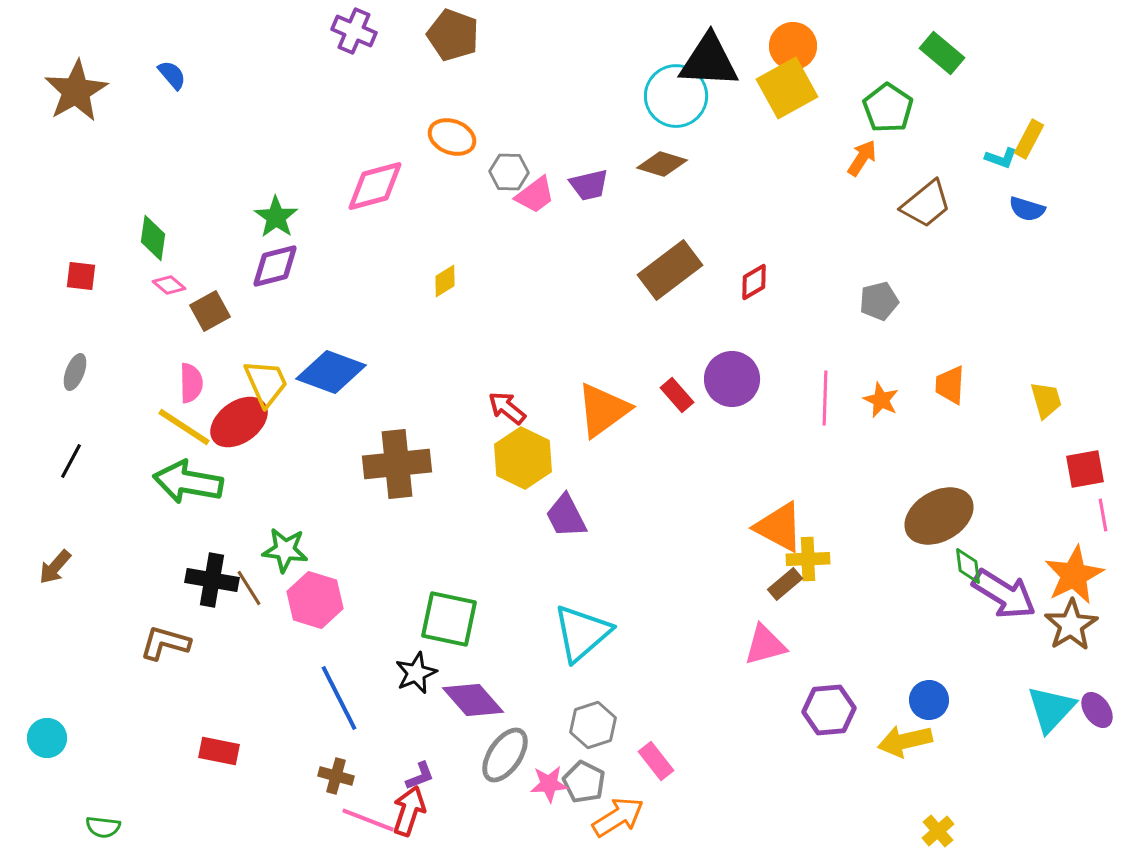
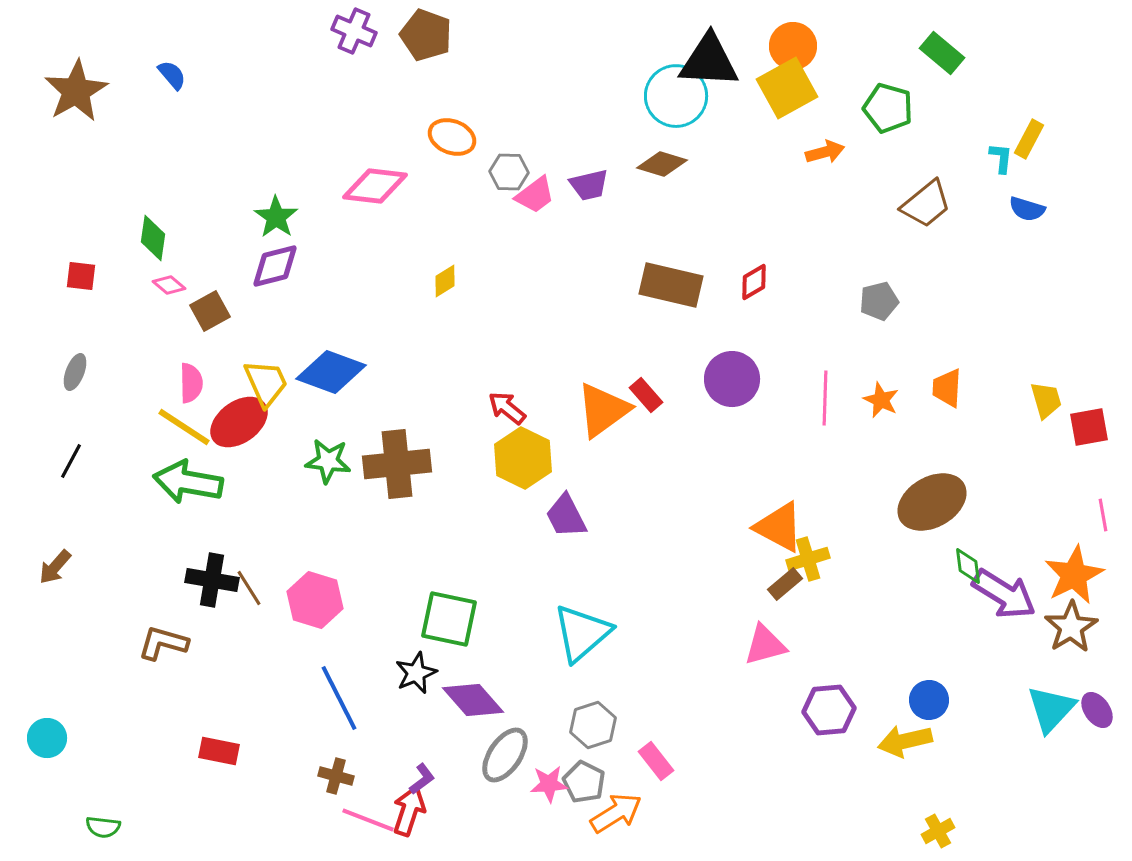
brown pentagon at (453, 35): moved 27 px left
green pentagon at (888, 108): rotated 18 degrees counterclockwise
orange arrow at (862, 158): moved 37 px left, 6 px up; rotated 42 degrees clockwise
cyan L-shape at (1001, 158): rotated 104 degrees counterclockwise
pink diamond at (375, 186): rotated 22 degrees clockwise
brown rectangle at (670, 270): moved 1 px right, 15 px down; rotated 50 degrees clockwise
orange trapezoid at (950, 385): moved 3 px left, 3 px down
red rectangle at (677, 395): moved 31 px left
red square at (1085, 469): moved 4 px right, 42 px up
brown ellipse at (939, 516): moved 7 px left, 14 px up
green star at (285, 550): moved 43 px right, 89 px up
yellow cross at (808, 559): rotated 15 degrees counterclockwise
brown star at (1071, 625): moved 2 px down
brown L-shape at (165, 643): moved 2 px left
purple L-shape at (420, 776): moved 2 px right, 3 px down; rotated 16 degrees counterclockwise
orange arrow at (618, 817): moved 2 px left, 4 px up
yellow cross at (938, 831): rotated 12 degrees clockwise
